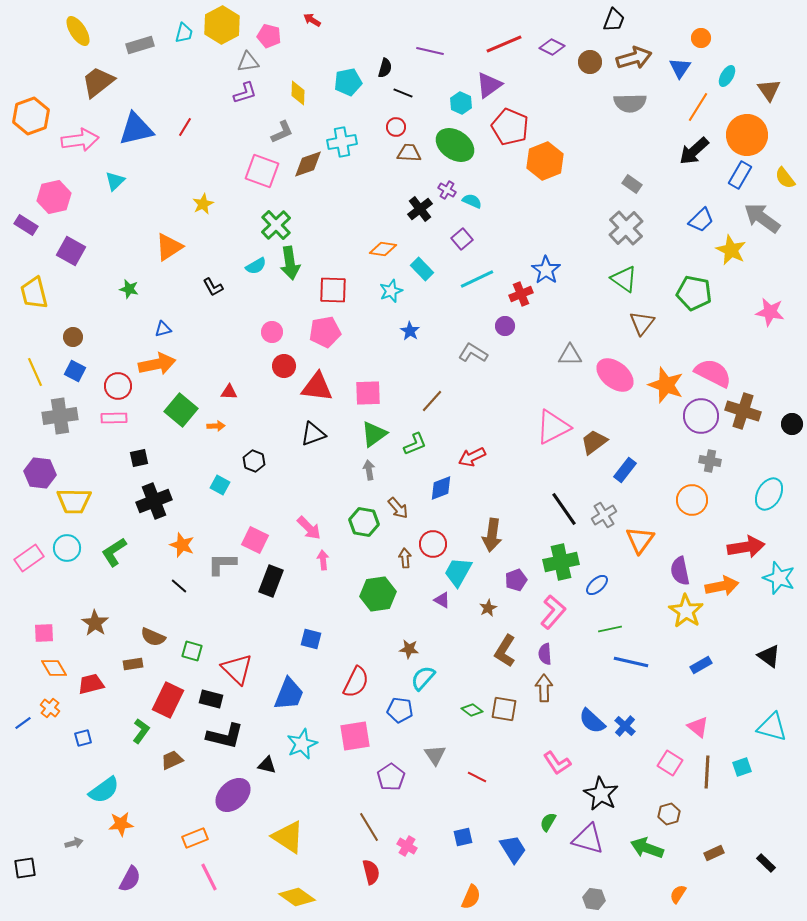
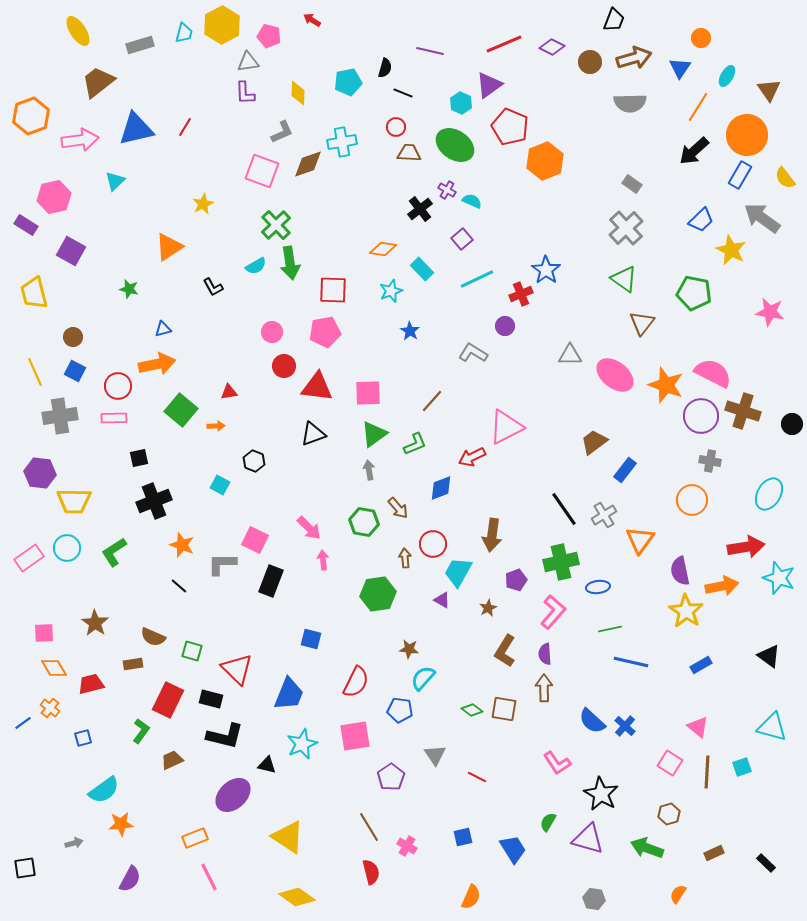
purple L-shape at (245, 93): rotated 105 degrees clockwise
red triangle at (229, 392): rotated 12 degrees counterclockwise
pink triangle at (553, 427): moved 47 px left
blue ellipse at (597, 585): moved 1 px right, 2 px down; rotated 35 degrees clockwise
